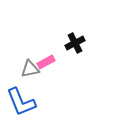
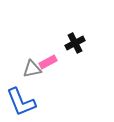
pink rectangle: moved 2 px right
gray triangle: moved 2 px right
